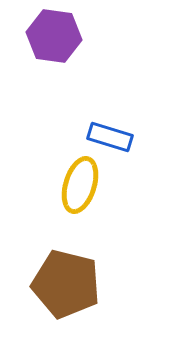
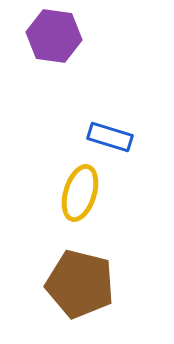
yellow ellipse: moved 8 px down
brown pentagon: moved 14 px right
